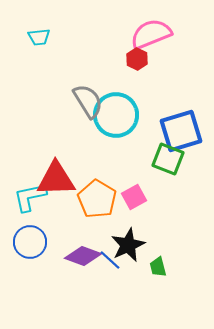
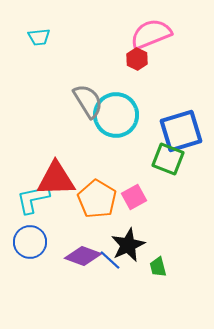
cyan L-shape: moved 3 px right, 2 px down
